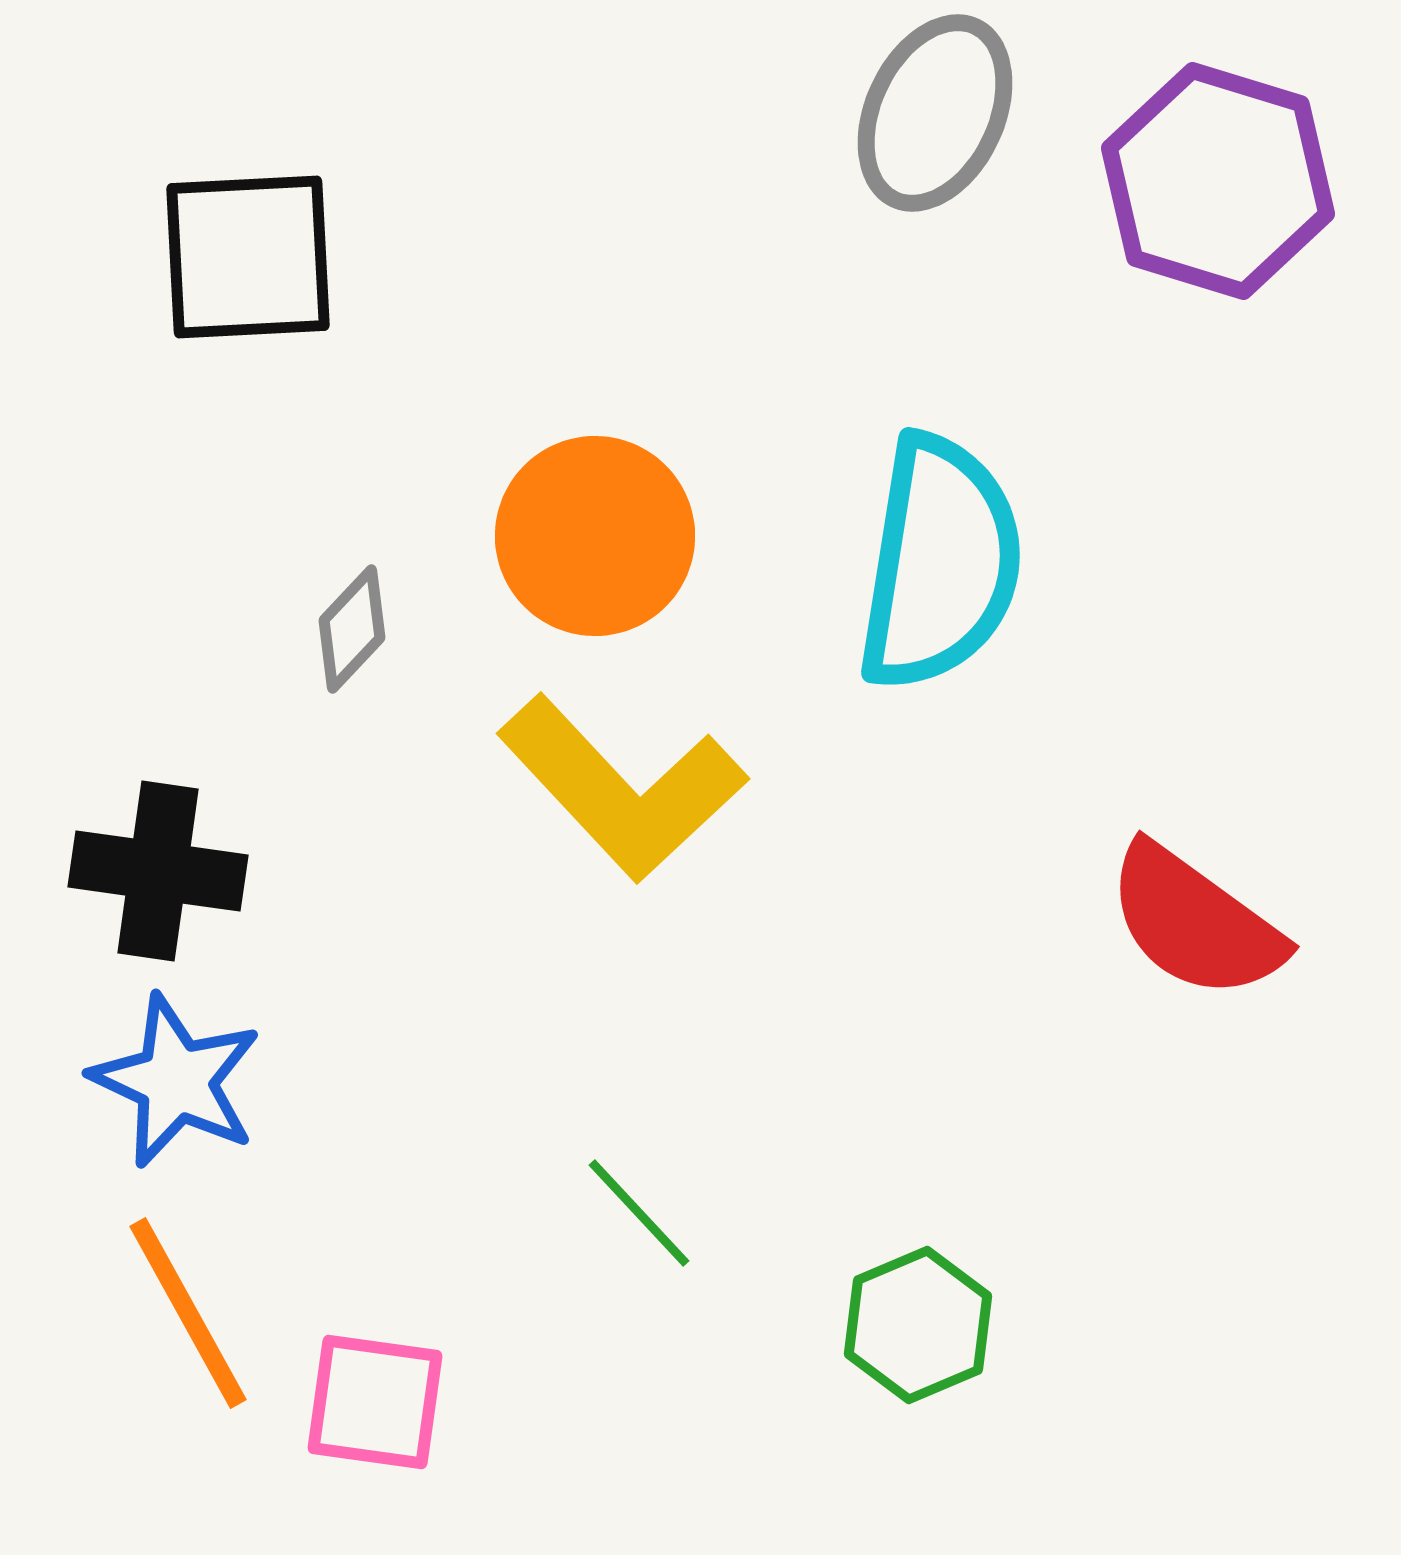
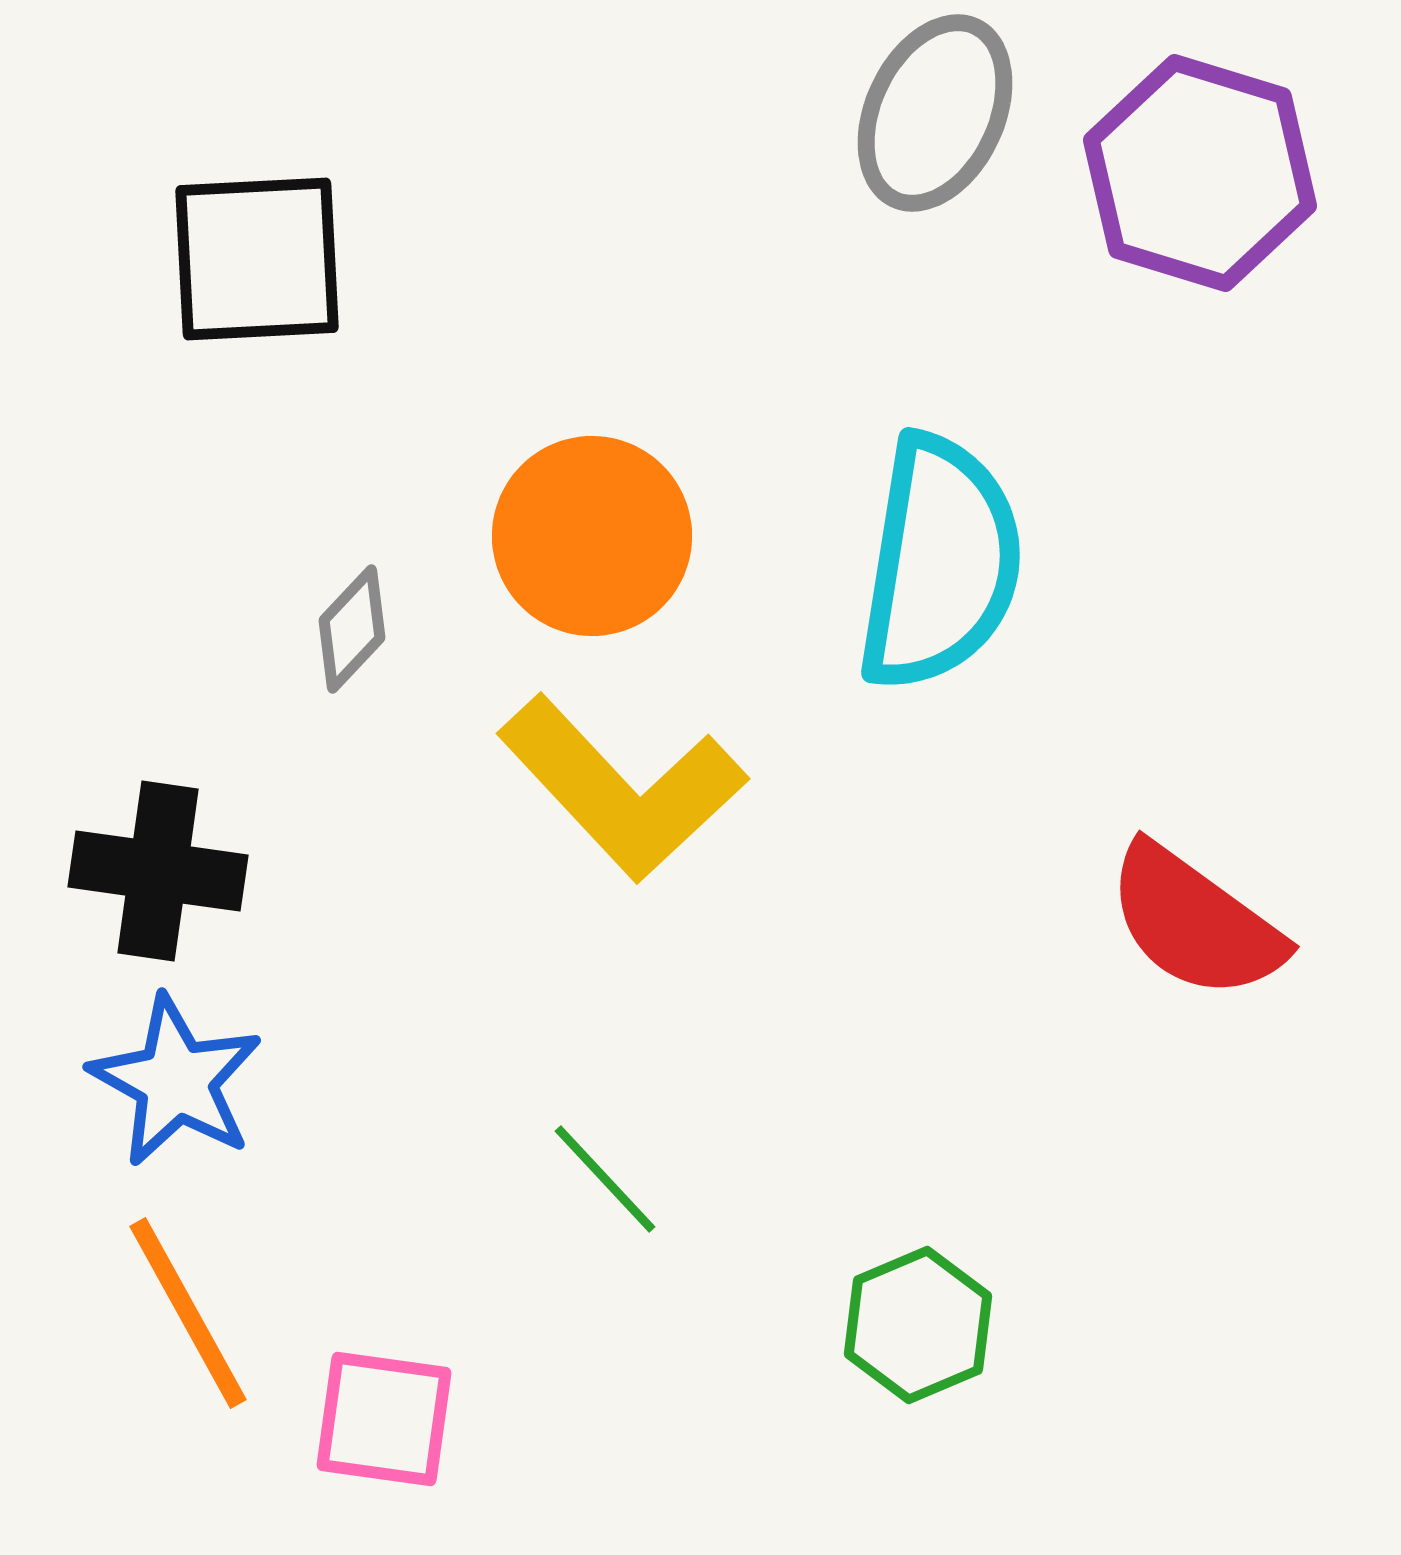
purple hexagon: moved 18 px left, 8 px up
black square: moved 9 px right, 2 px down
orange circle: moved 3 px left
blue star: rotated 4 degrees clockwise
green line: moved 34 px left, 34 px up
pink square: moved 9 px right, 17 px down
